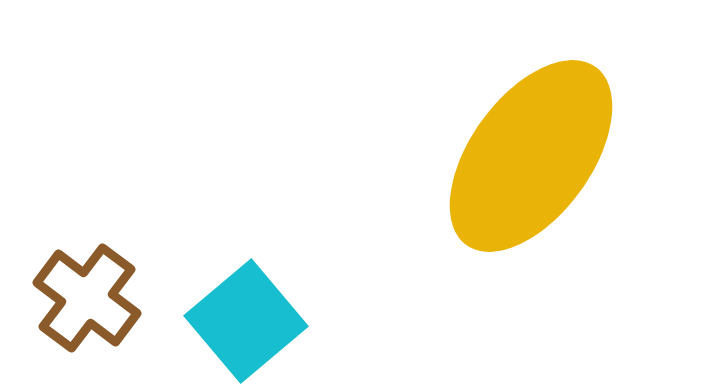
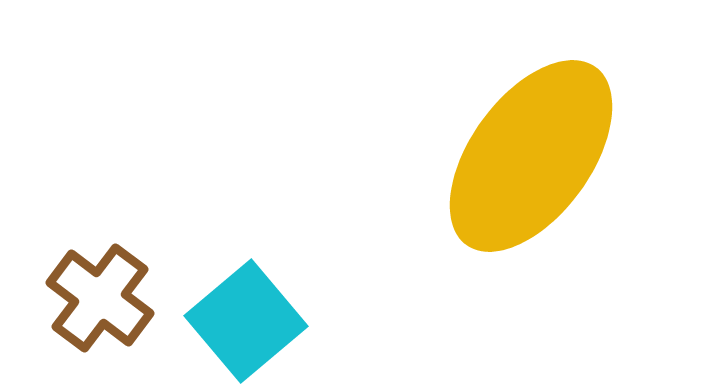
brown cross: moved 13 px right
